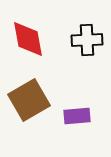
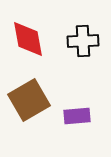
black cross: moved 4 px left, 1 px down
